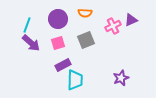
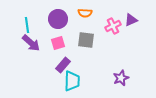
cyan line: rotated 28 degrees counterclockwise
gray square: rotated 30 degrees clockwise
purple rectangle: rotated 21 degrees counterclockwise
cyan trapezoid: moved 3 px left, 1 px down
